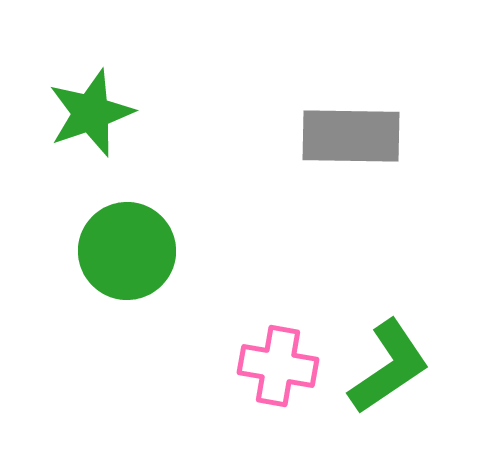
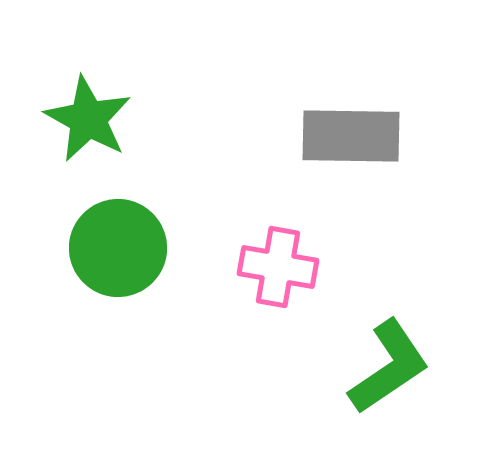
green star: moved 3 px left, 6 px down; rotated 24 degrees counterclockwise
green circle: moved 9 px left, 3 px up
pink cross: moved 99 px up
